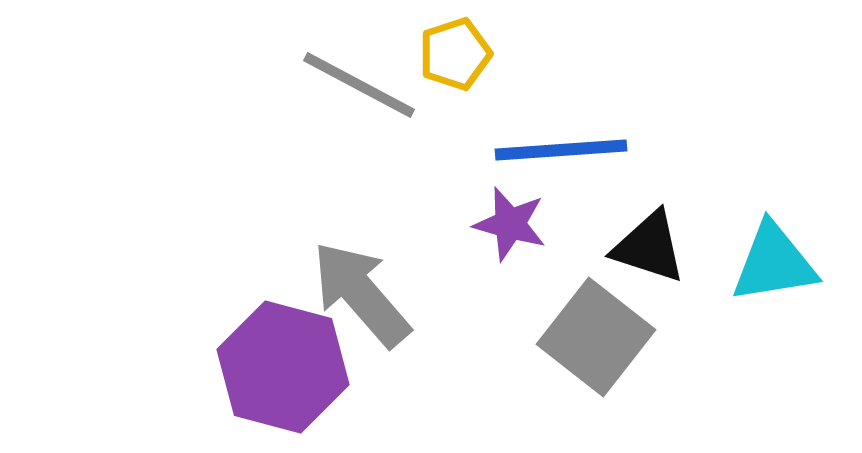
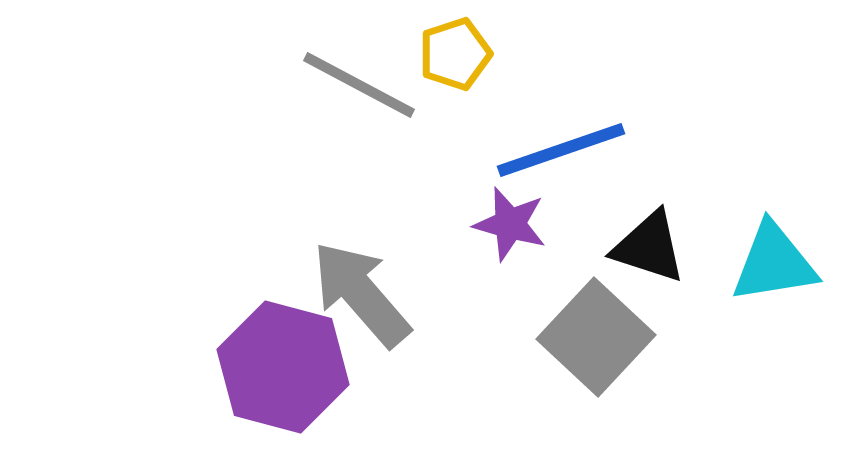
blue line: rotated 15 degrees counterclockwise
gray square: rotated 5 degrees clockwise
